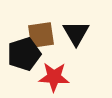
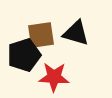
black triangle: rotated 44 degrees counterclockwise
black pentagon: moved 1 px down
